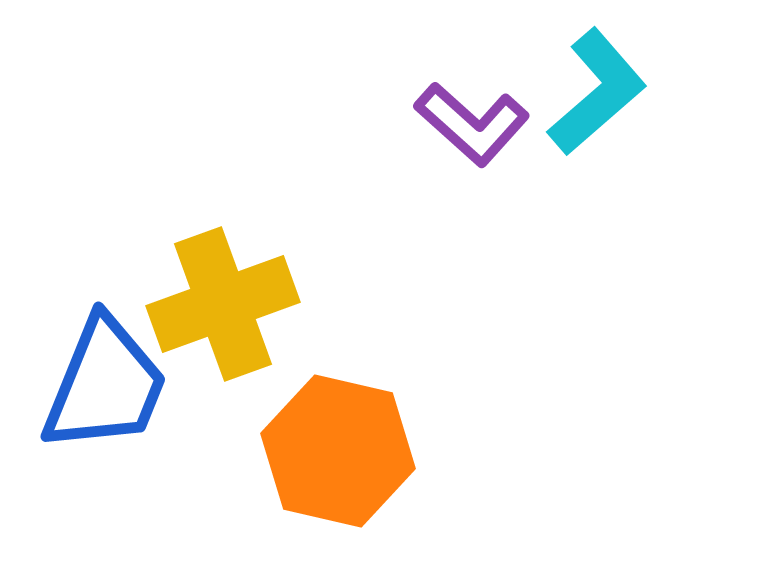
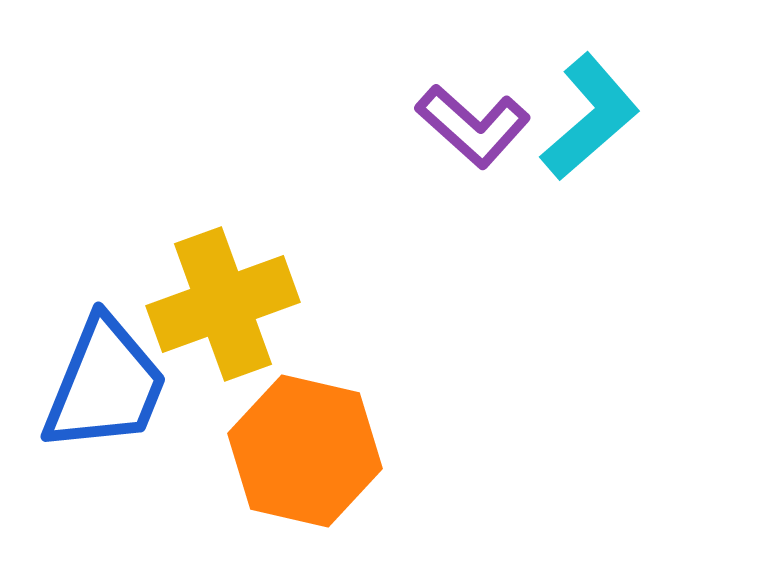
cyan L-shape: moved 7 px left, 25 px down
purple L-shape: moved 1 px right, 2 px down
orange hexagon: moved 33 px left
